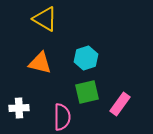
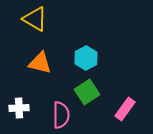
yellow triangle: moved 10 px left
cyan hexagon: rotated 10 degrees counterclockwise
green square: rotated 20 degrees counterclockwise
pink rectangle: moved 5 px right, 5 px down
pink semicircle: moved 1 px left, 2 px up
